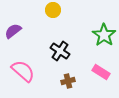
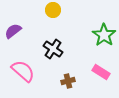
black cross: moved 7 px left, 2 px up
